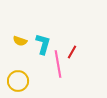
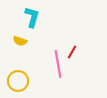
cyan L-shape: moved 11 px left, 27 px up
